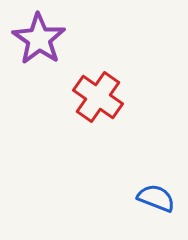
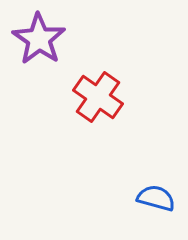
blue semicircle: rotated 6 degrees counterclockwise
